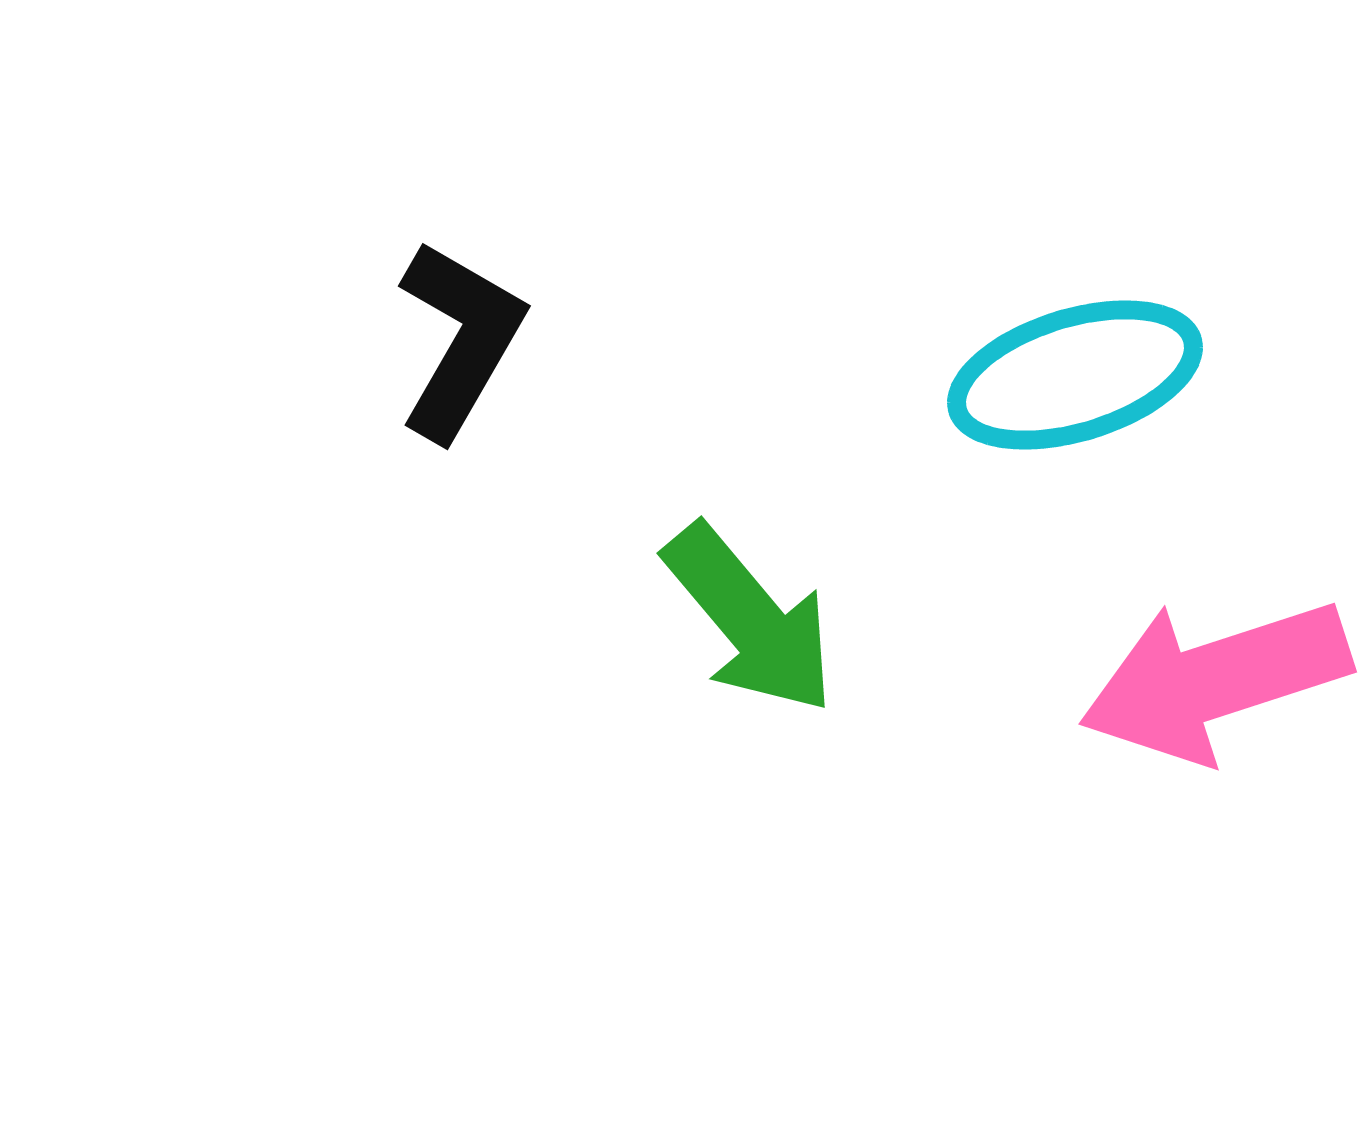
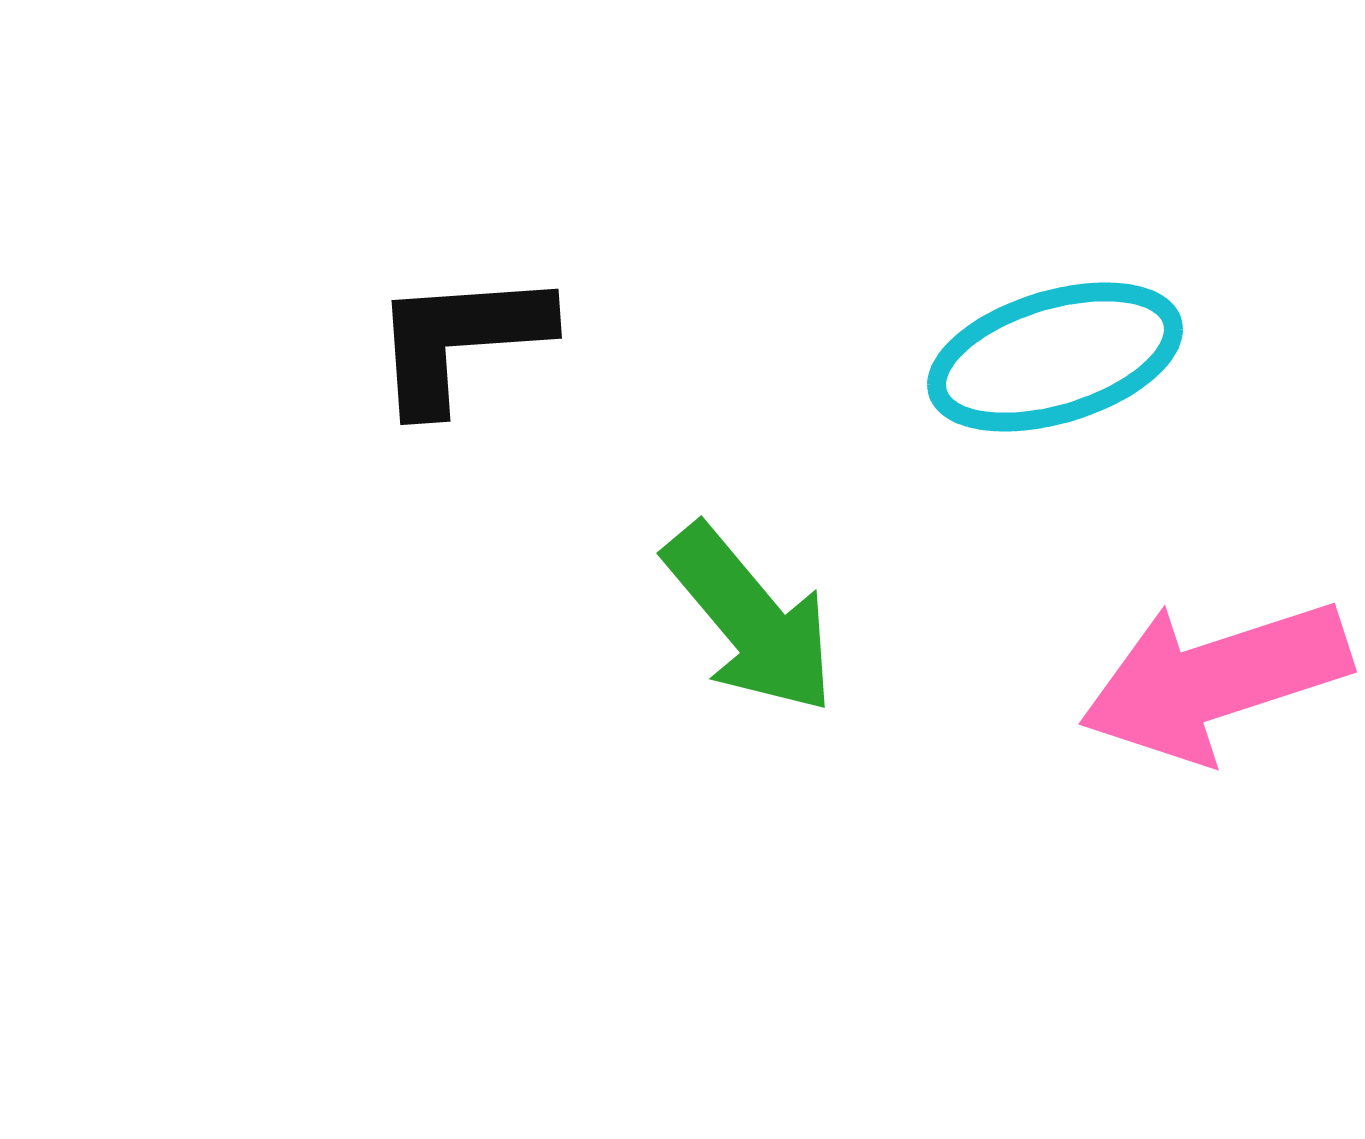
black L-shape: rotated 124 degrees counterclockwise
cyan ellipse: moved 20 px left, 18 px up
